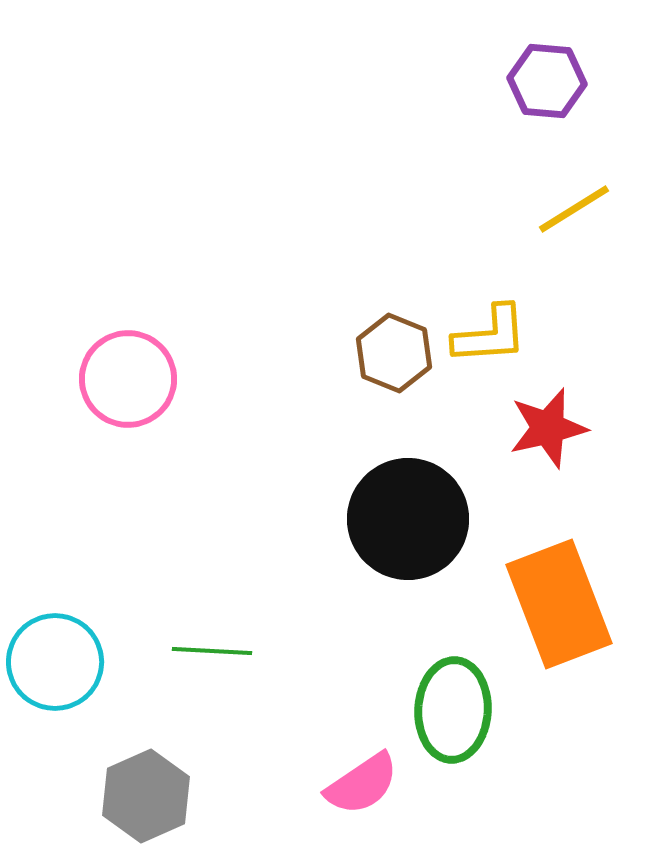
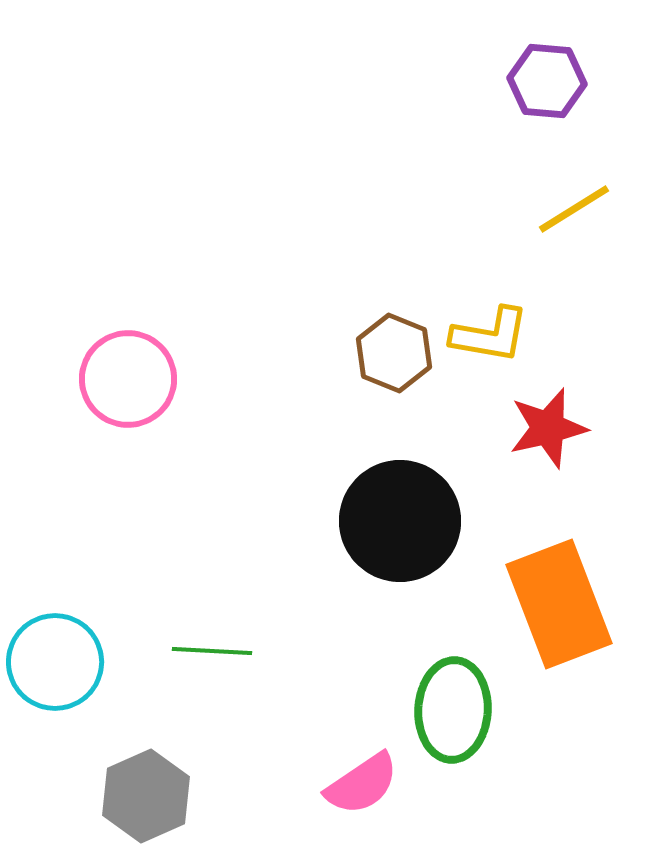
yellow L-shape: rotated 14 degrees clockwise
black circle: moved 8 px left, 2 px down
